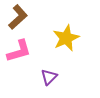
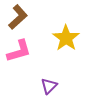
yellow star: rotated 12 degrees counterclockwise
purple triangle: moved 9 px down
